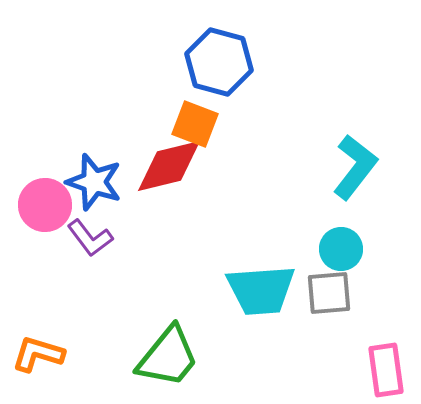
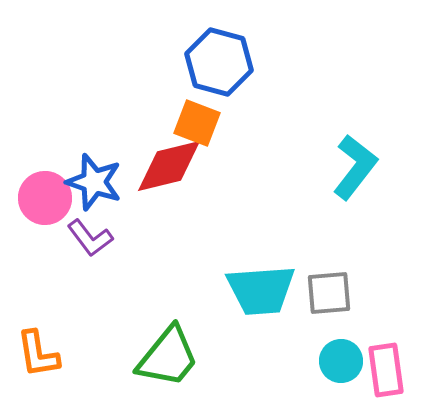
orange square: moved 2 px right, 1 px up
pink circle: moved 7 px up
cyan circle: moved 112 px down
orange L-shape: rotated 116 degrees counterclockwise
